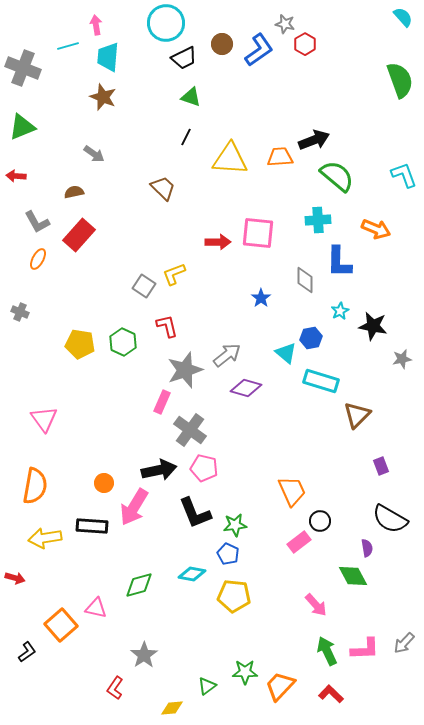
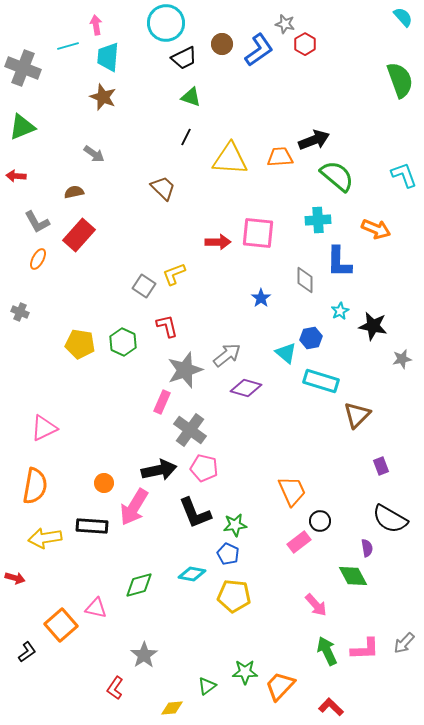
pink triangle at (44, 419): moved 9 px down; rotated 40 degrees clockwise
red L-shape at (331, 694): moved 13 px down
